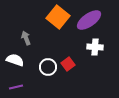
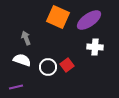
orange square: rotated 15 degrees counterclockwise
white semicircle: moved 7 px right
red square: moved 1 px left, 1 px down
